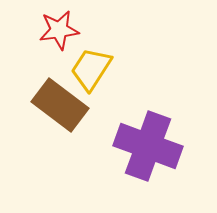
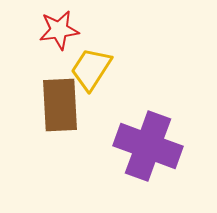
brown rectangle: rotated 50 degrees clockwise
